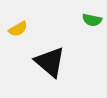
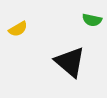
black triangle: moved 20 px right
